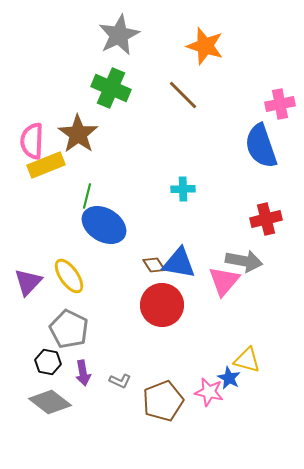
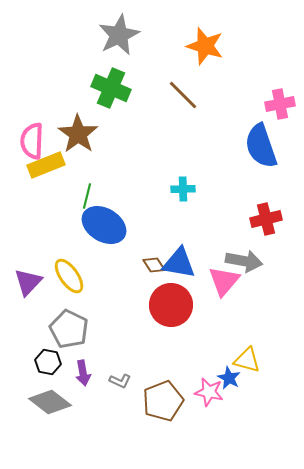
red circle: moved 9 px right
